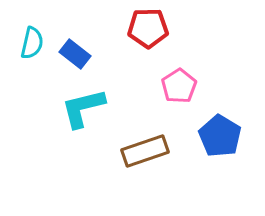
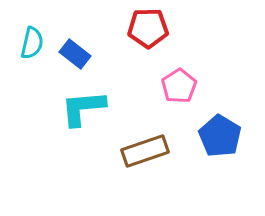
cyan L-shape: rotated 9 degrees clockwise
